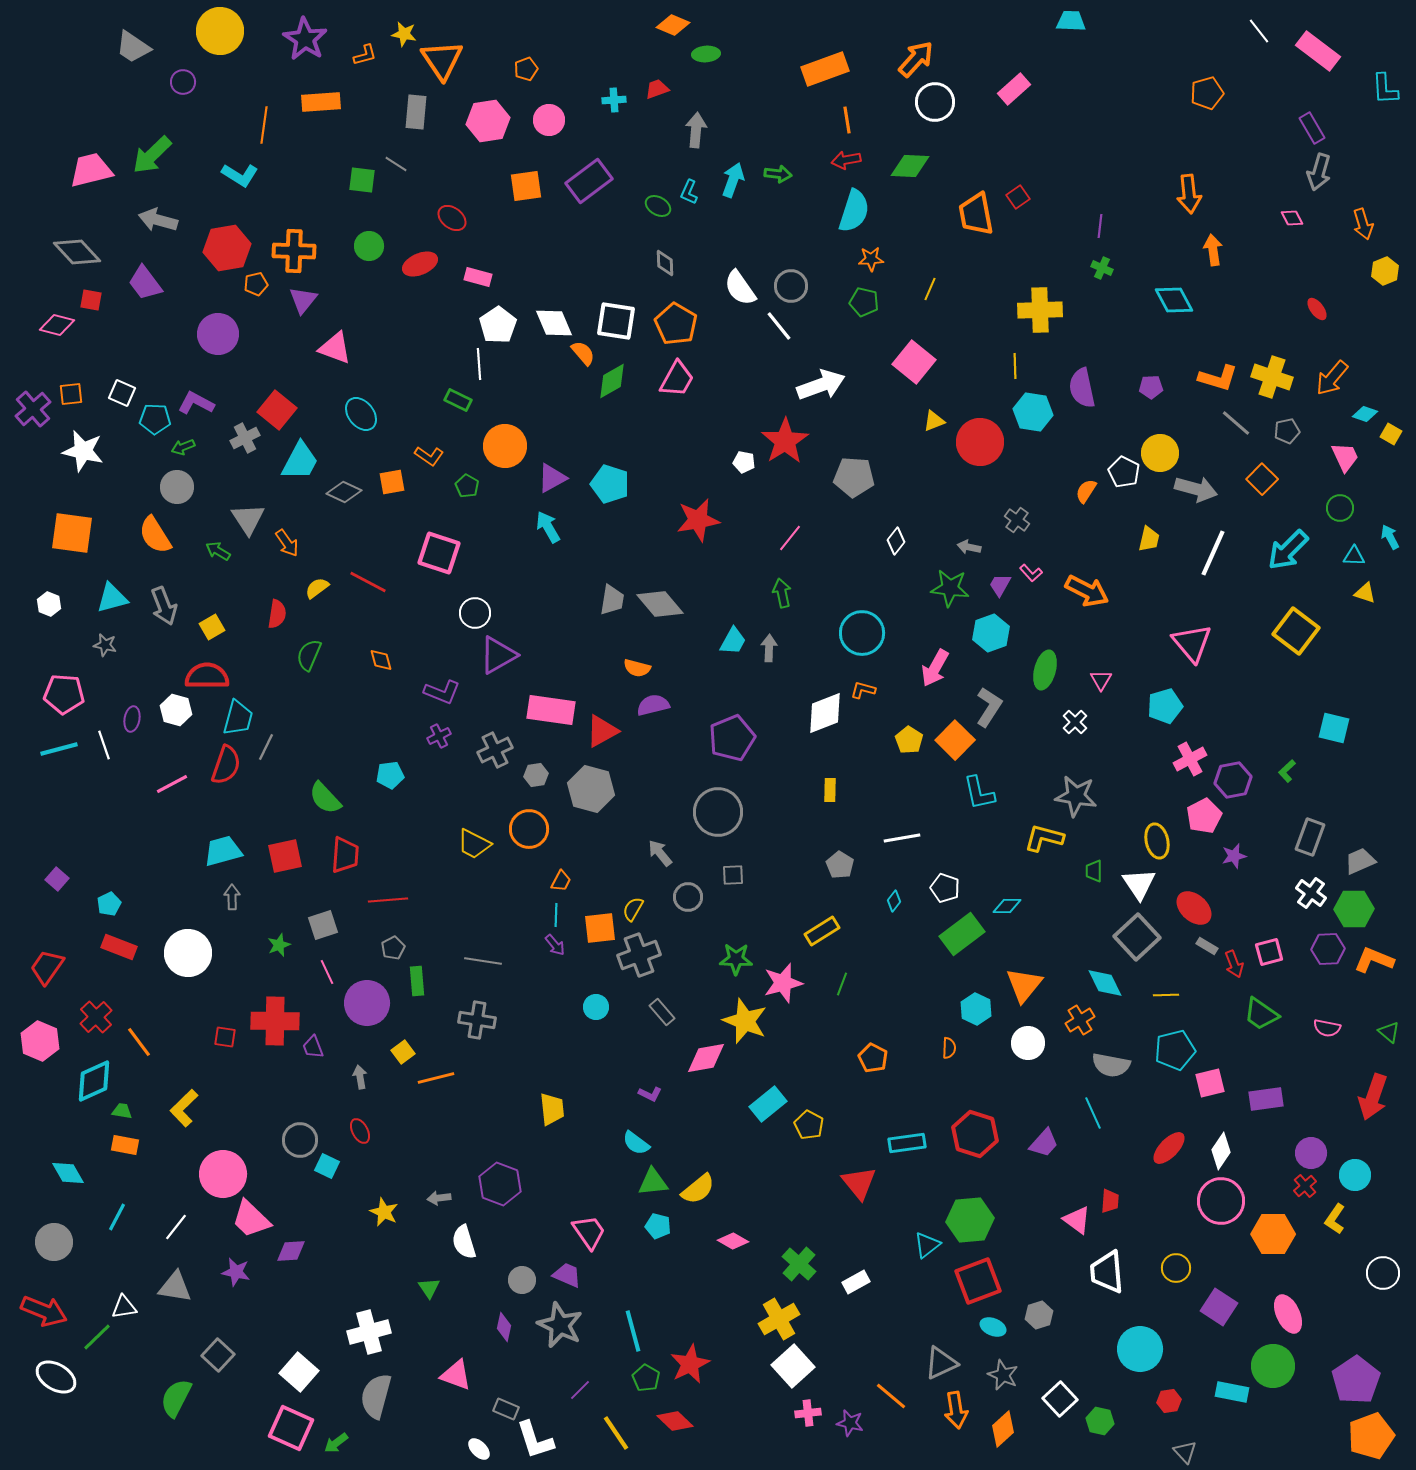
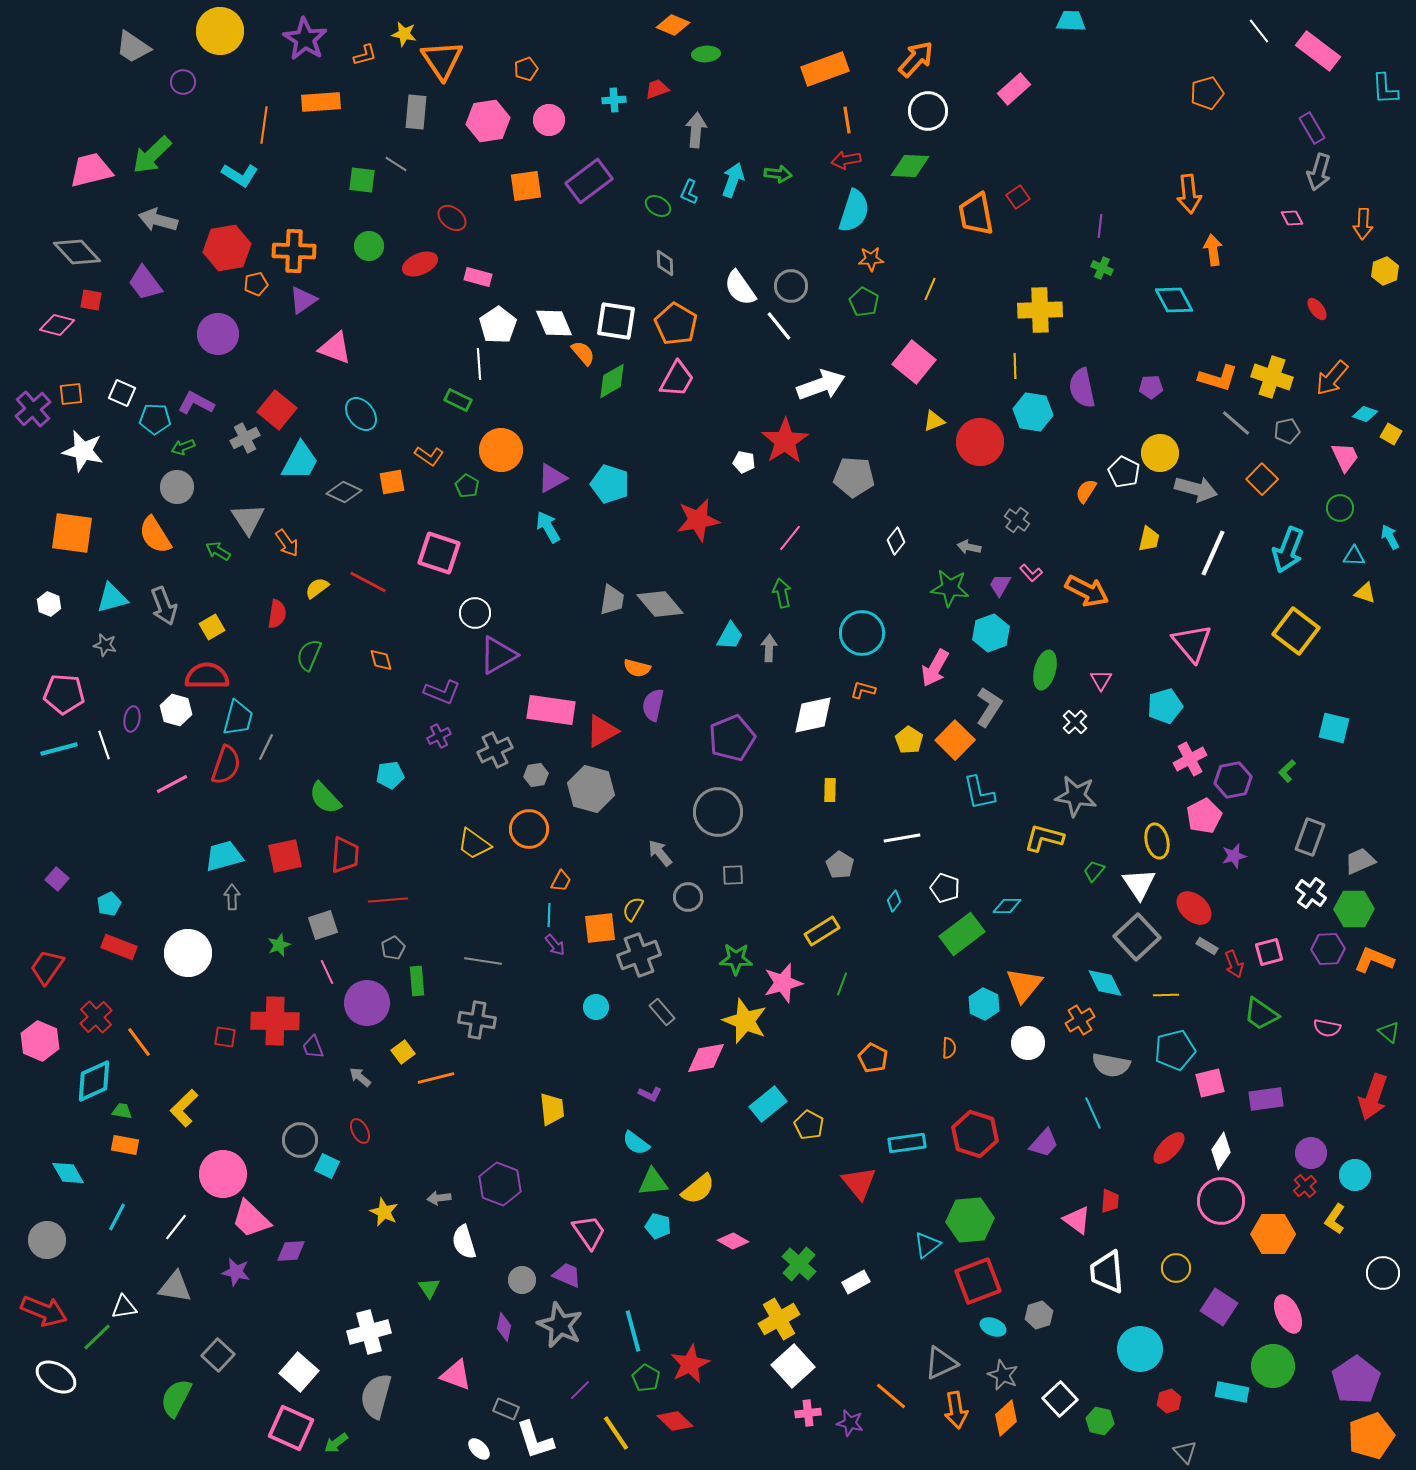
white circle at (935, 102): moved 7 px left, 9 px down
orange arrow at (1363, 224): rotated 20 degrees clockwise
purple triangle at (303, 300): rotated 16 degrees clockwise
green pentagon at (864, 302): rotated 16 degrees clockwise
orange circle at (505, 446): moved 4 px left, 4 px down
cyan arrow at (1288, 550): rotated 24 degrees counterclockwise
cyan trapezoid at (733, 641): moved 3 px left, 5 px up
purple semicircle at (653, 705): rotated 64 degrees counterclockwise
white diamond at (825, 713): moved 12 px left, 2 px down; rotated 9 degrees clockwise
yellow trapezoid at (474, 844): rotated 9 degrees clockwise
cyan trapezoid at (223, 851): moved 1 px right, 5 px down
green trapezoid at (1094, 871): rotated 40 degrees clockwise
cyan line at (556, 915): moved 7 px left
cyan hexagon at (976, 1009): moved 8 px right, 5 px up
gray arrow at (360, 1077): rotated 40 degrees counterclockwise
gray circle at (54, 1242): moved 7 px left, 2 px up
red hexagon at (1169, 1401): rotated 10 degrees counterclockwise
orange diamond at (1003, 1429): moved 3 px right, 11 px up
